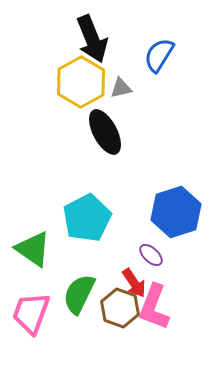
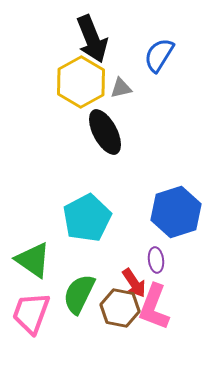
green triangle: moved 11 px down
purple ellipse: moved 5 px right, 5 px down; rotated 40 degrees clockwise
brown hexagon: rotated 9 degrees counterclockwise
